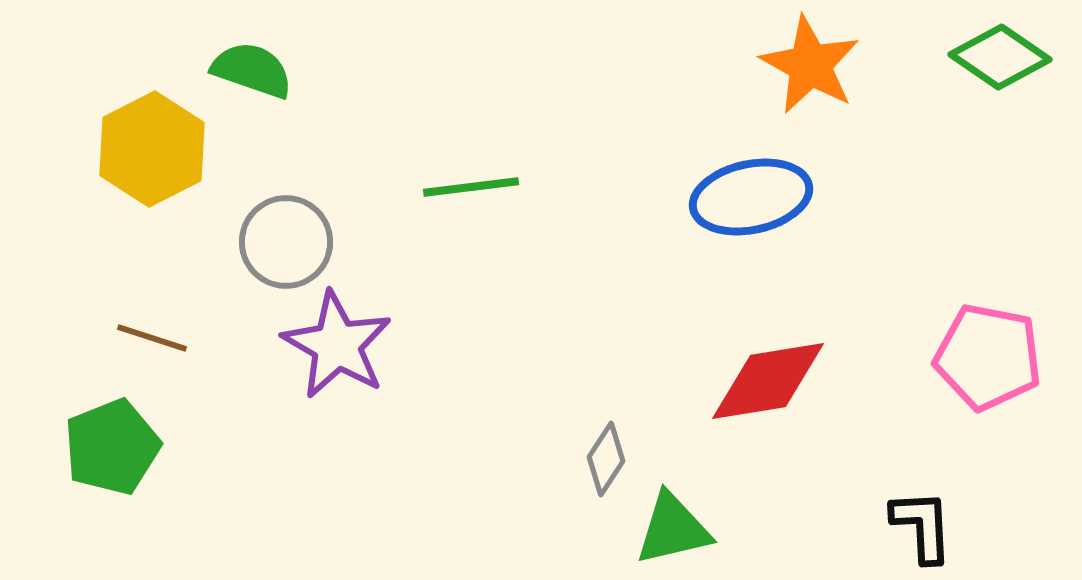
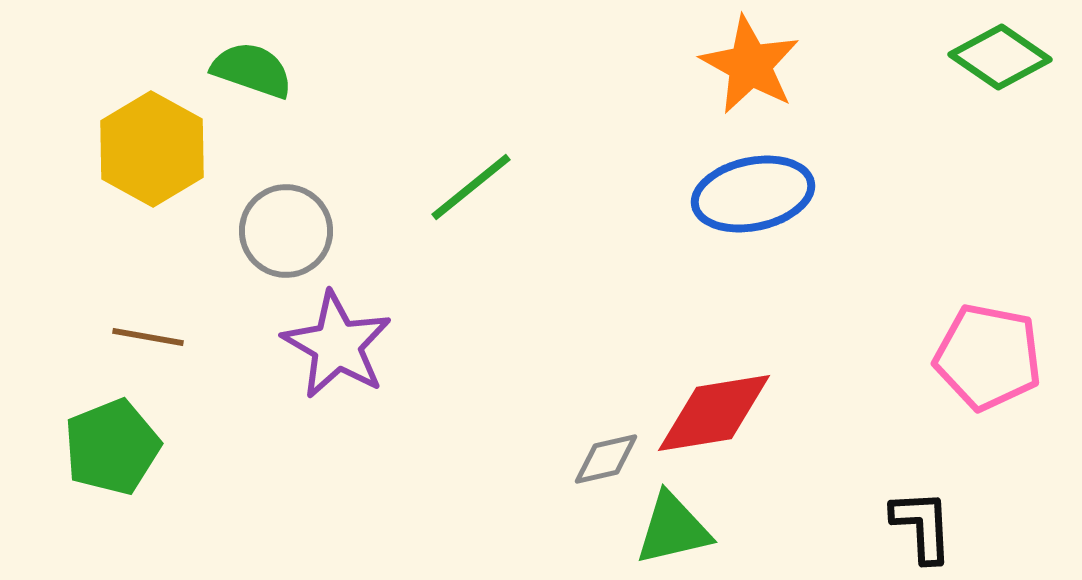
orange star: moved 60 px left
yellow hexagon: rotated 4 degrees counterclockwise
green line: rotated 32 degrees counterclockwise
blue ellipse: moved 2 px right, 3 px up
gray circle: moved 11 px up
brown line: moved 4 px left, 1 px up; rotated 8 degrees counterclockwise
red diamond: moved 54 px left, 32 px down
gray diamond: rotated 44 degrees clockwise
